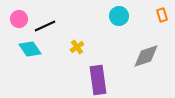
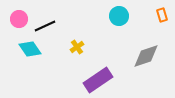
purple rectangle: rotated 64 degrees clockwise
